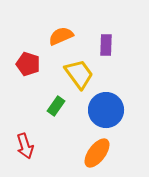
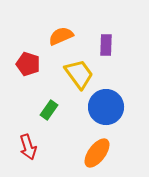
green rectangle: moved 7 px left, 4 px down
blue circle: moved 3 px up
red arrow: moved 3 px right, 1 px down
